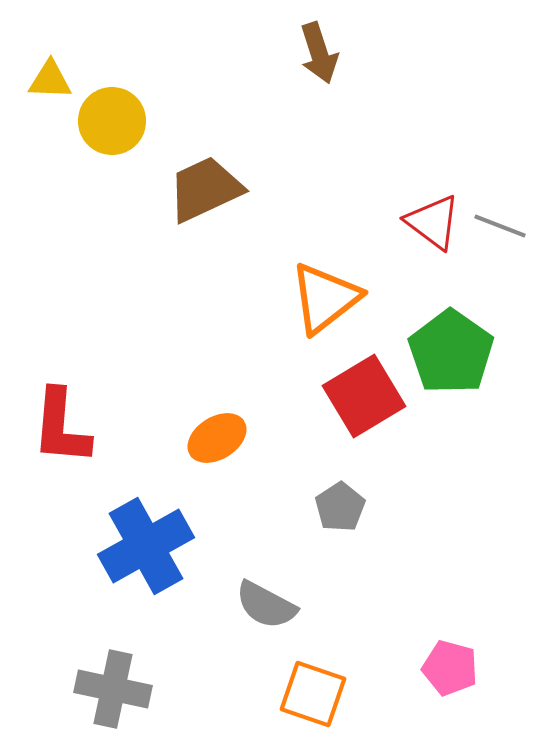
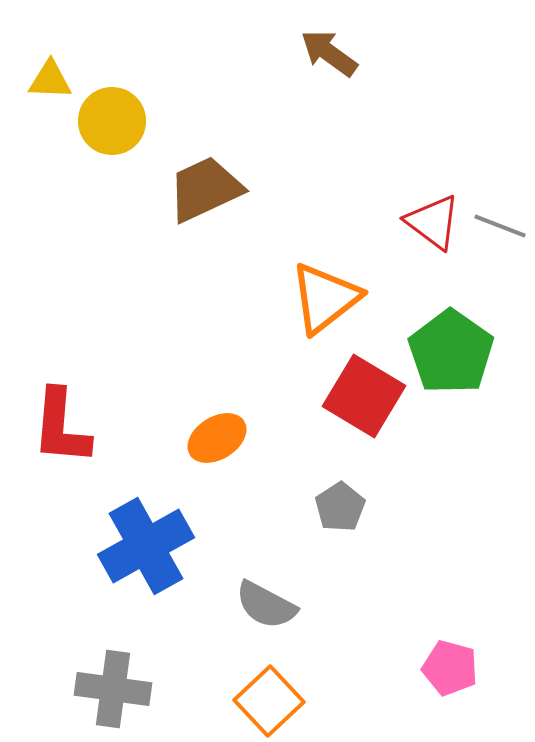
brown arrow: moved 10 px right; rotated 144 degrees clockwise
red square: rotated 28 degrees counterclockwise
gray cross: rotated 4 degrees counterclockwise
orange square: moved 44 px left, 7 px down; rotated 28 degrees clockwise
